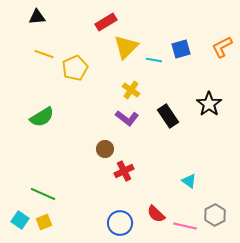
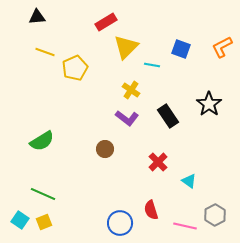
blue square: rotated 36 degrees clockwise
yellow line: moved 1 px right, 2 px up
cyan line: moved 2 px left, 5 px down
green semicircle: moved 24 px down
red cross: moved 34 px right, 9 px up; rotated 18 degrees counterclockwise
red semicircle: moved 5 px left, 4 px up; rotated 30 degrees clockwise
